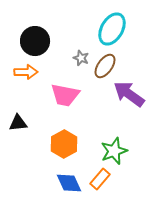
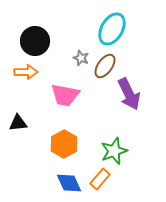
purple arrow: rotated 152 degrees counterclockwise
